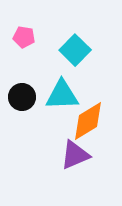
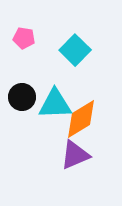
pink pentagon: moved 1 px down
cyan triangle: moved 7 px left, 9 px down
orange diamond: moved 7 px left, 2 px up
